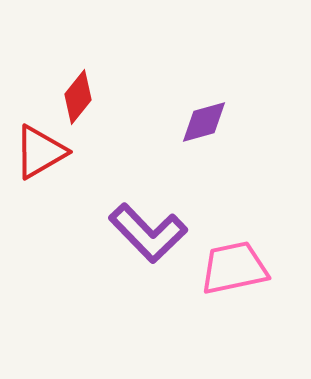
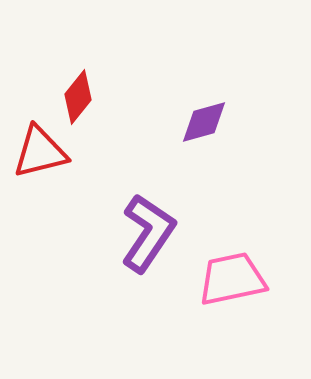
red triangle: rotated 16 degrees clockwise
purple L-shape: rotated 102 degrees counterclockwise
pink trapezoid: moved 2 px left, 11 px down
